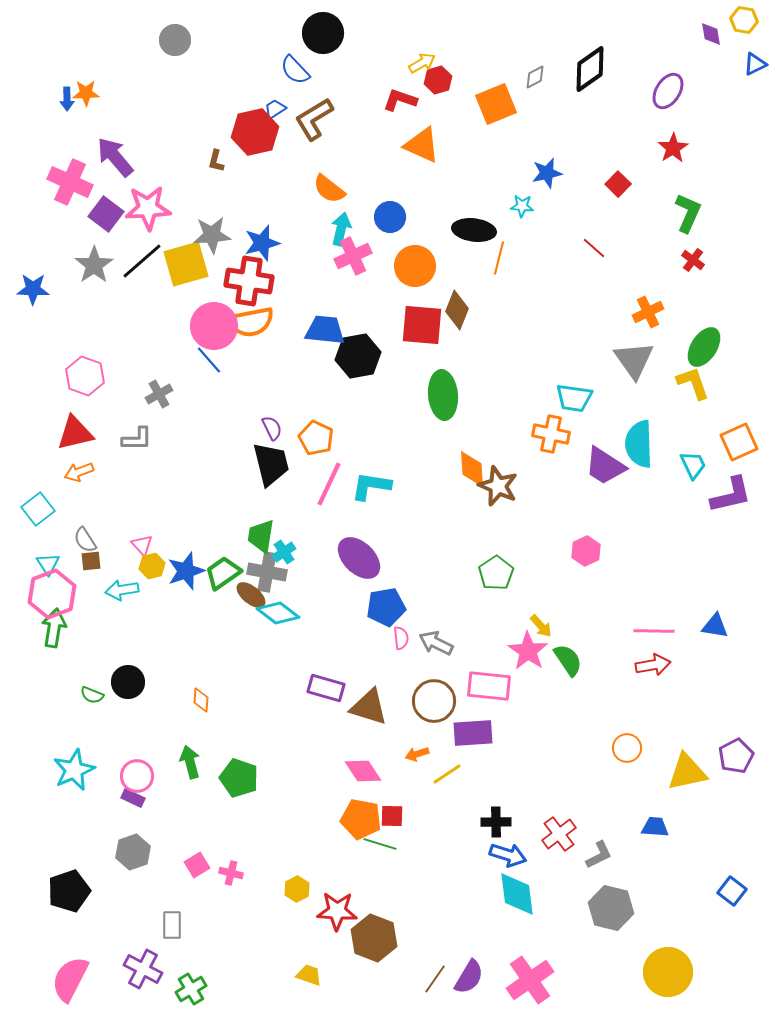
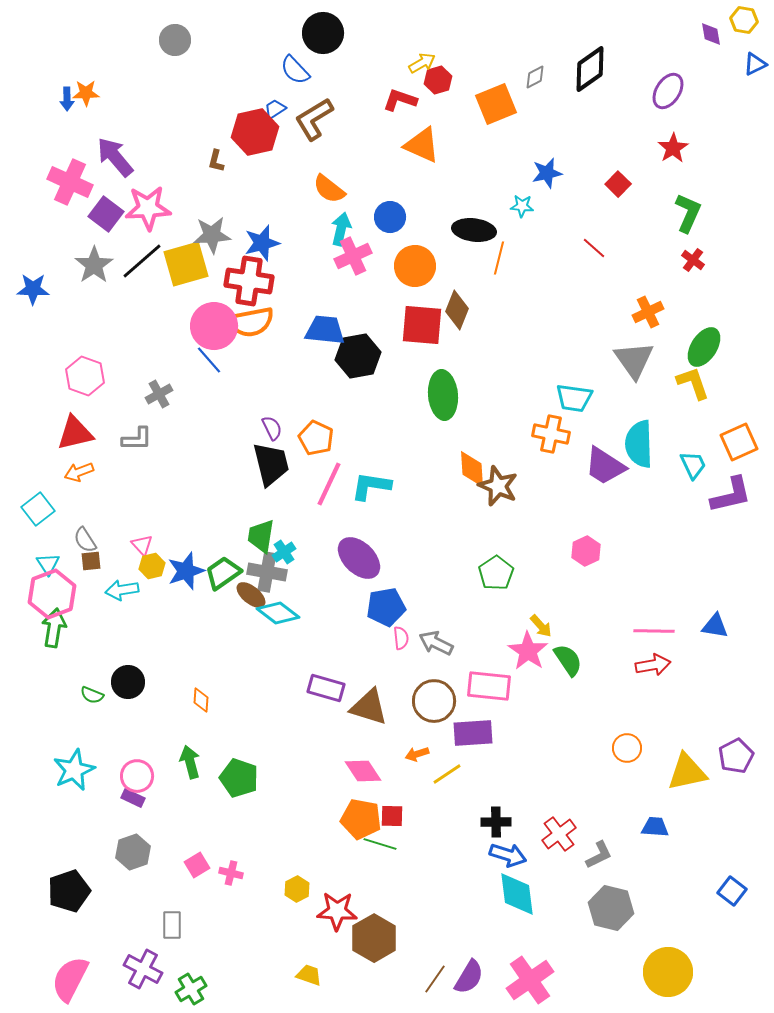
brown hexagon at (374, 938): rotated 9 degrees clockwise
